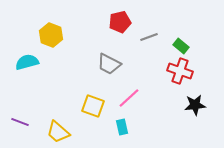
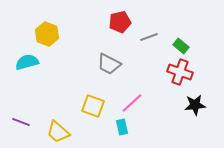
yellow hexagon: moved 4 px left, 1 px up
red cross: moved 1 px down
pink line: moved 3 px right, 5 px down
purple line: moved 1 px right
